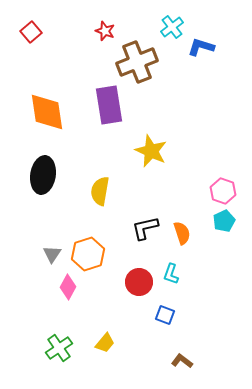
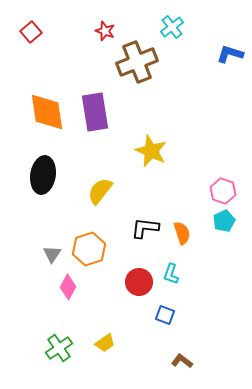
blue L-shape: moved 29 px right, 7 px down
purple rectangle: moved 14 px left, 7 px down
yellow semicircle: rotated 28 degrees clockwise
black L-shape: rotated 20 degrees clockwise
orange hexagon: moved 1 px right, 5 px up
yellow trapezoid: rotated 15 degrees clockwise
